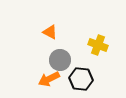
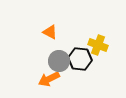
gray circle: moved 1 px left, 1 px down
black hexagon: moved 1 px left, 20 px up
